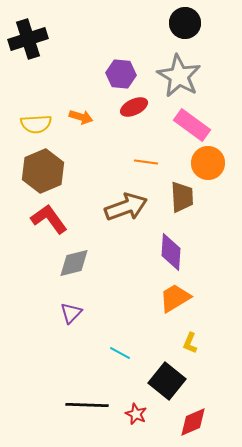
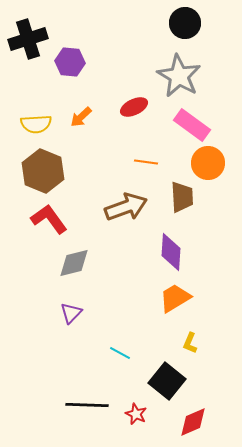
purple hexagon: moved 51 px left, 12 px up
orange arrow: rotated 120 degrees clockwise
brown hexagon: rotated 15 degrees counterclockwise
